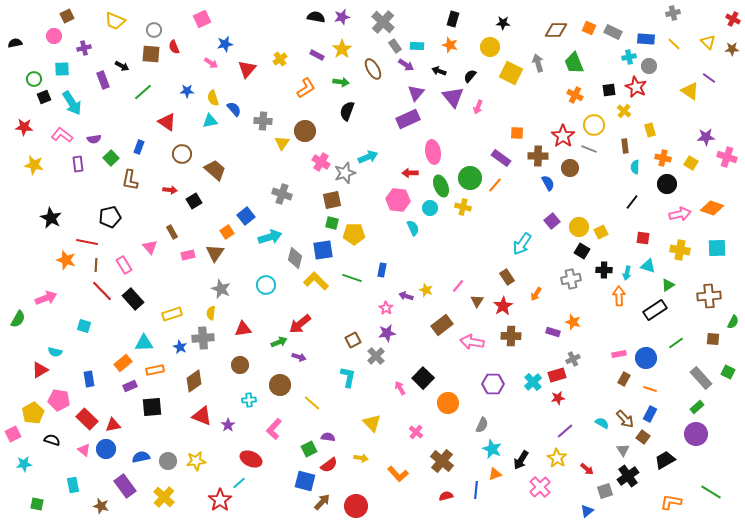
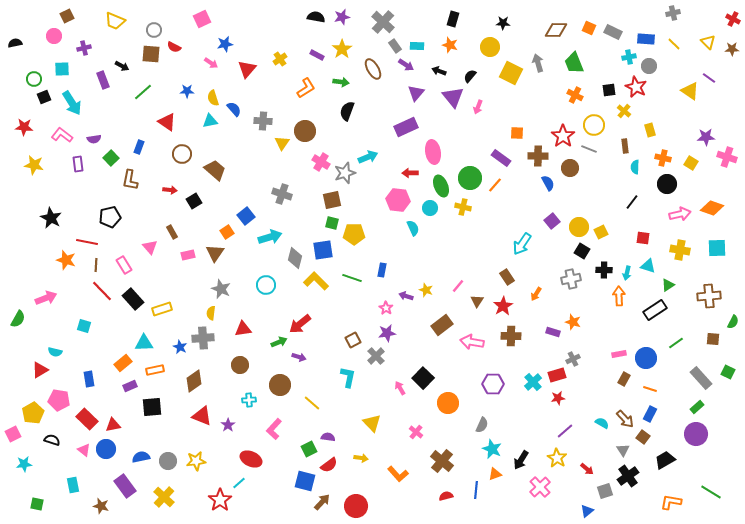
red semicircle at (174, 47): rotated 40 degrees counterclockwise
purple rectangle at (408, 119): moved 2 px left, 8 px down
yellow rectangle at (172, 314): moved 10 px left, 5 px up
